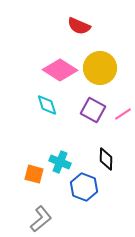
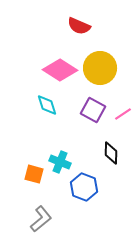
black diamond: moved 5 px right, 6 px up
